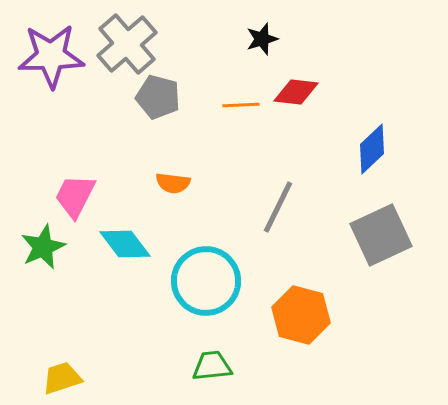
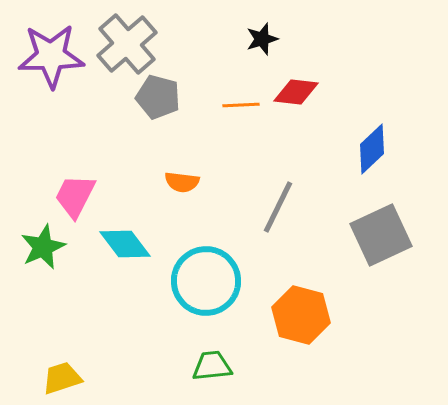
orange semicircle: moved 9 px right, 1 px up
